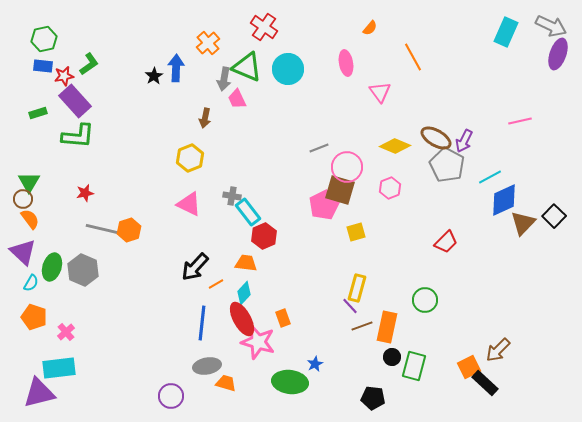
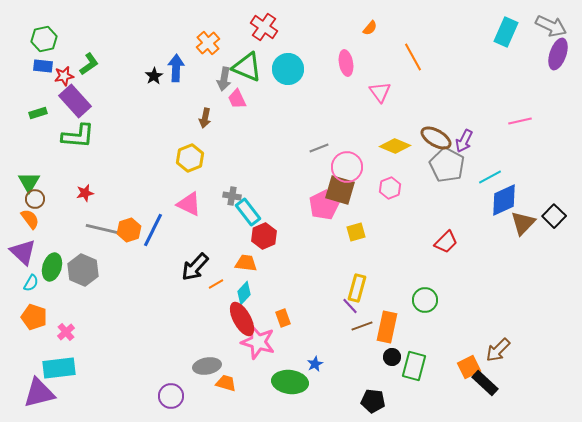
brown circle at (23, 199): moved 12 px right
blue line at (202, 323): moved 49 px left, 93 px up; rotated 20 degrees clockwise
black pentagon at (373, 398): moved 3 px down
